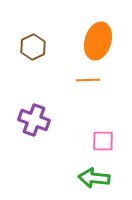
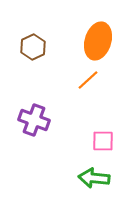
orange line: rotated 40 degrees counterclockwise
